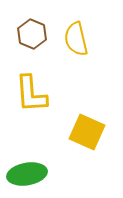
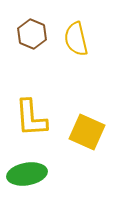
yellow L-shape: moved 24 px down
